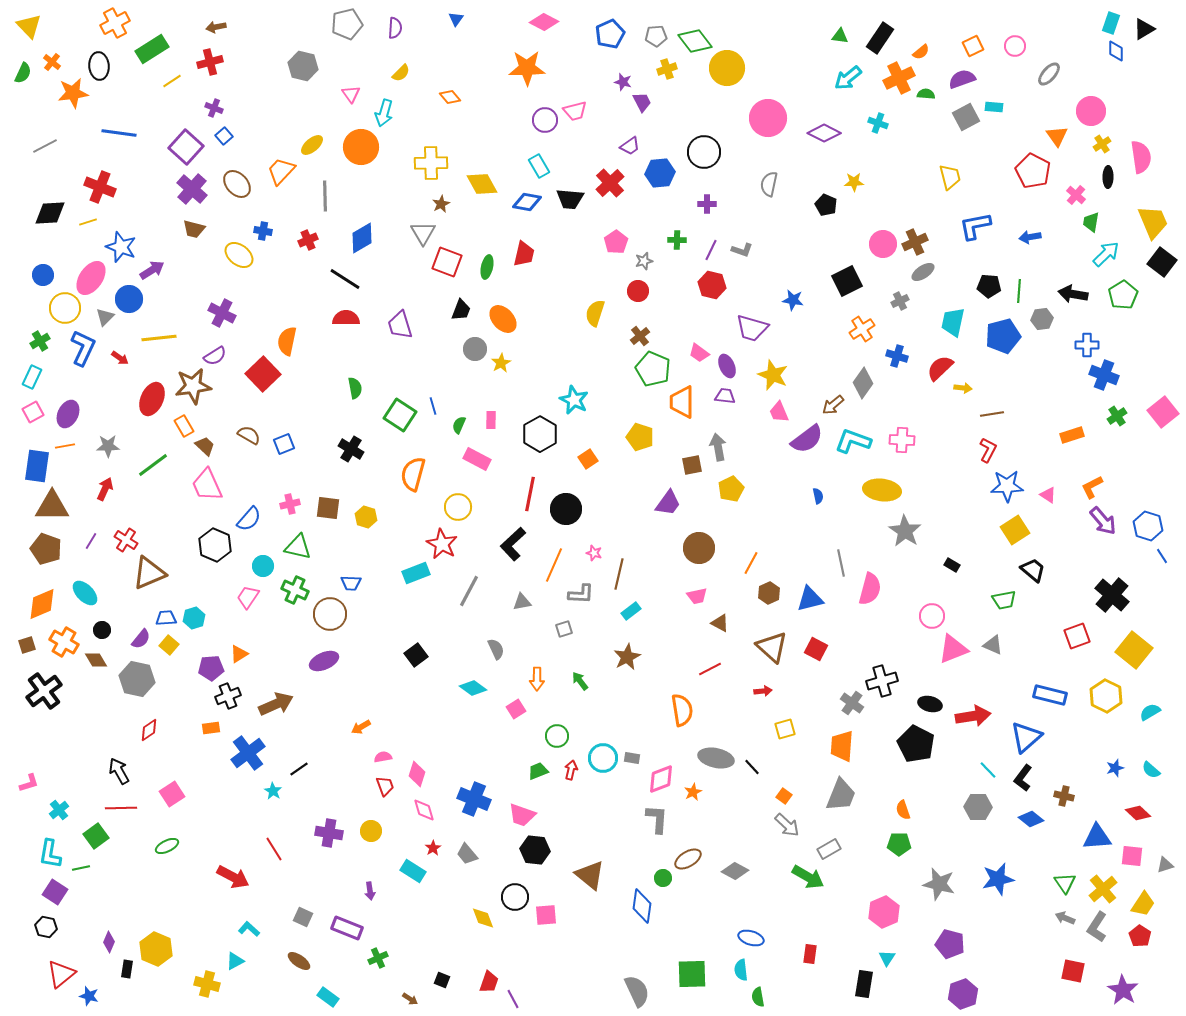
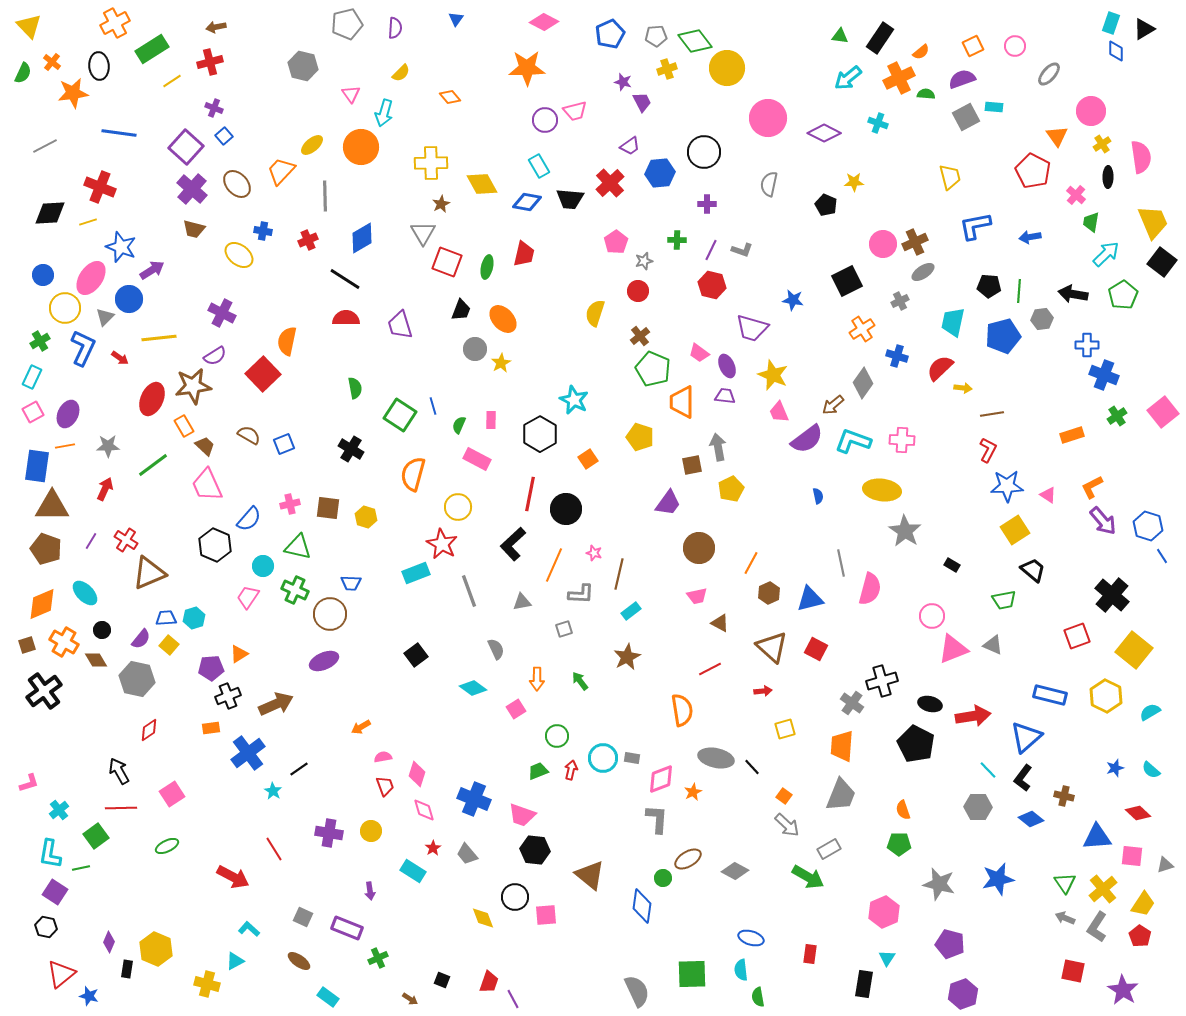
gray line at (469, 591): rotated 48 degrees counterclockwise
